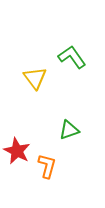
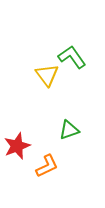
yellow triangle: moved 12 px right, 3 px up
red star: moved 5 px up; rotated 24 degrees clockwise
orange L-shape: rotated 50 degrees clockwise
